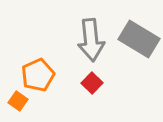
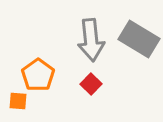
orange pentagon: rotated 12 degrees counterclockwise
red square: moved 1 px left, 1 px down
orange square: rotated 30 degrees counterclockwise
